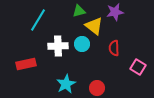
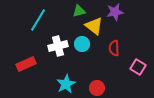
white cross: rotated 12 degrees counterclockwise
red rectangle: rotated 12 degrees counterclockwise
